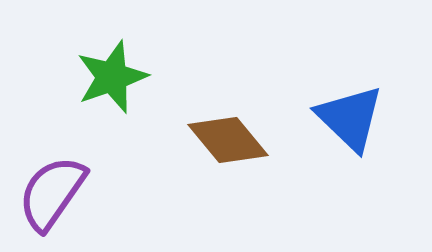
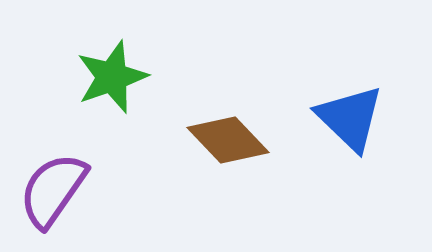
brown diamond: rotated 4 degrees counterclockwise
purple semicircle: moved 1 px right, 3 px up
